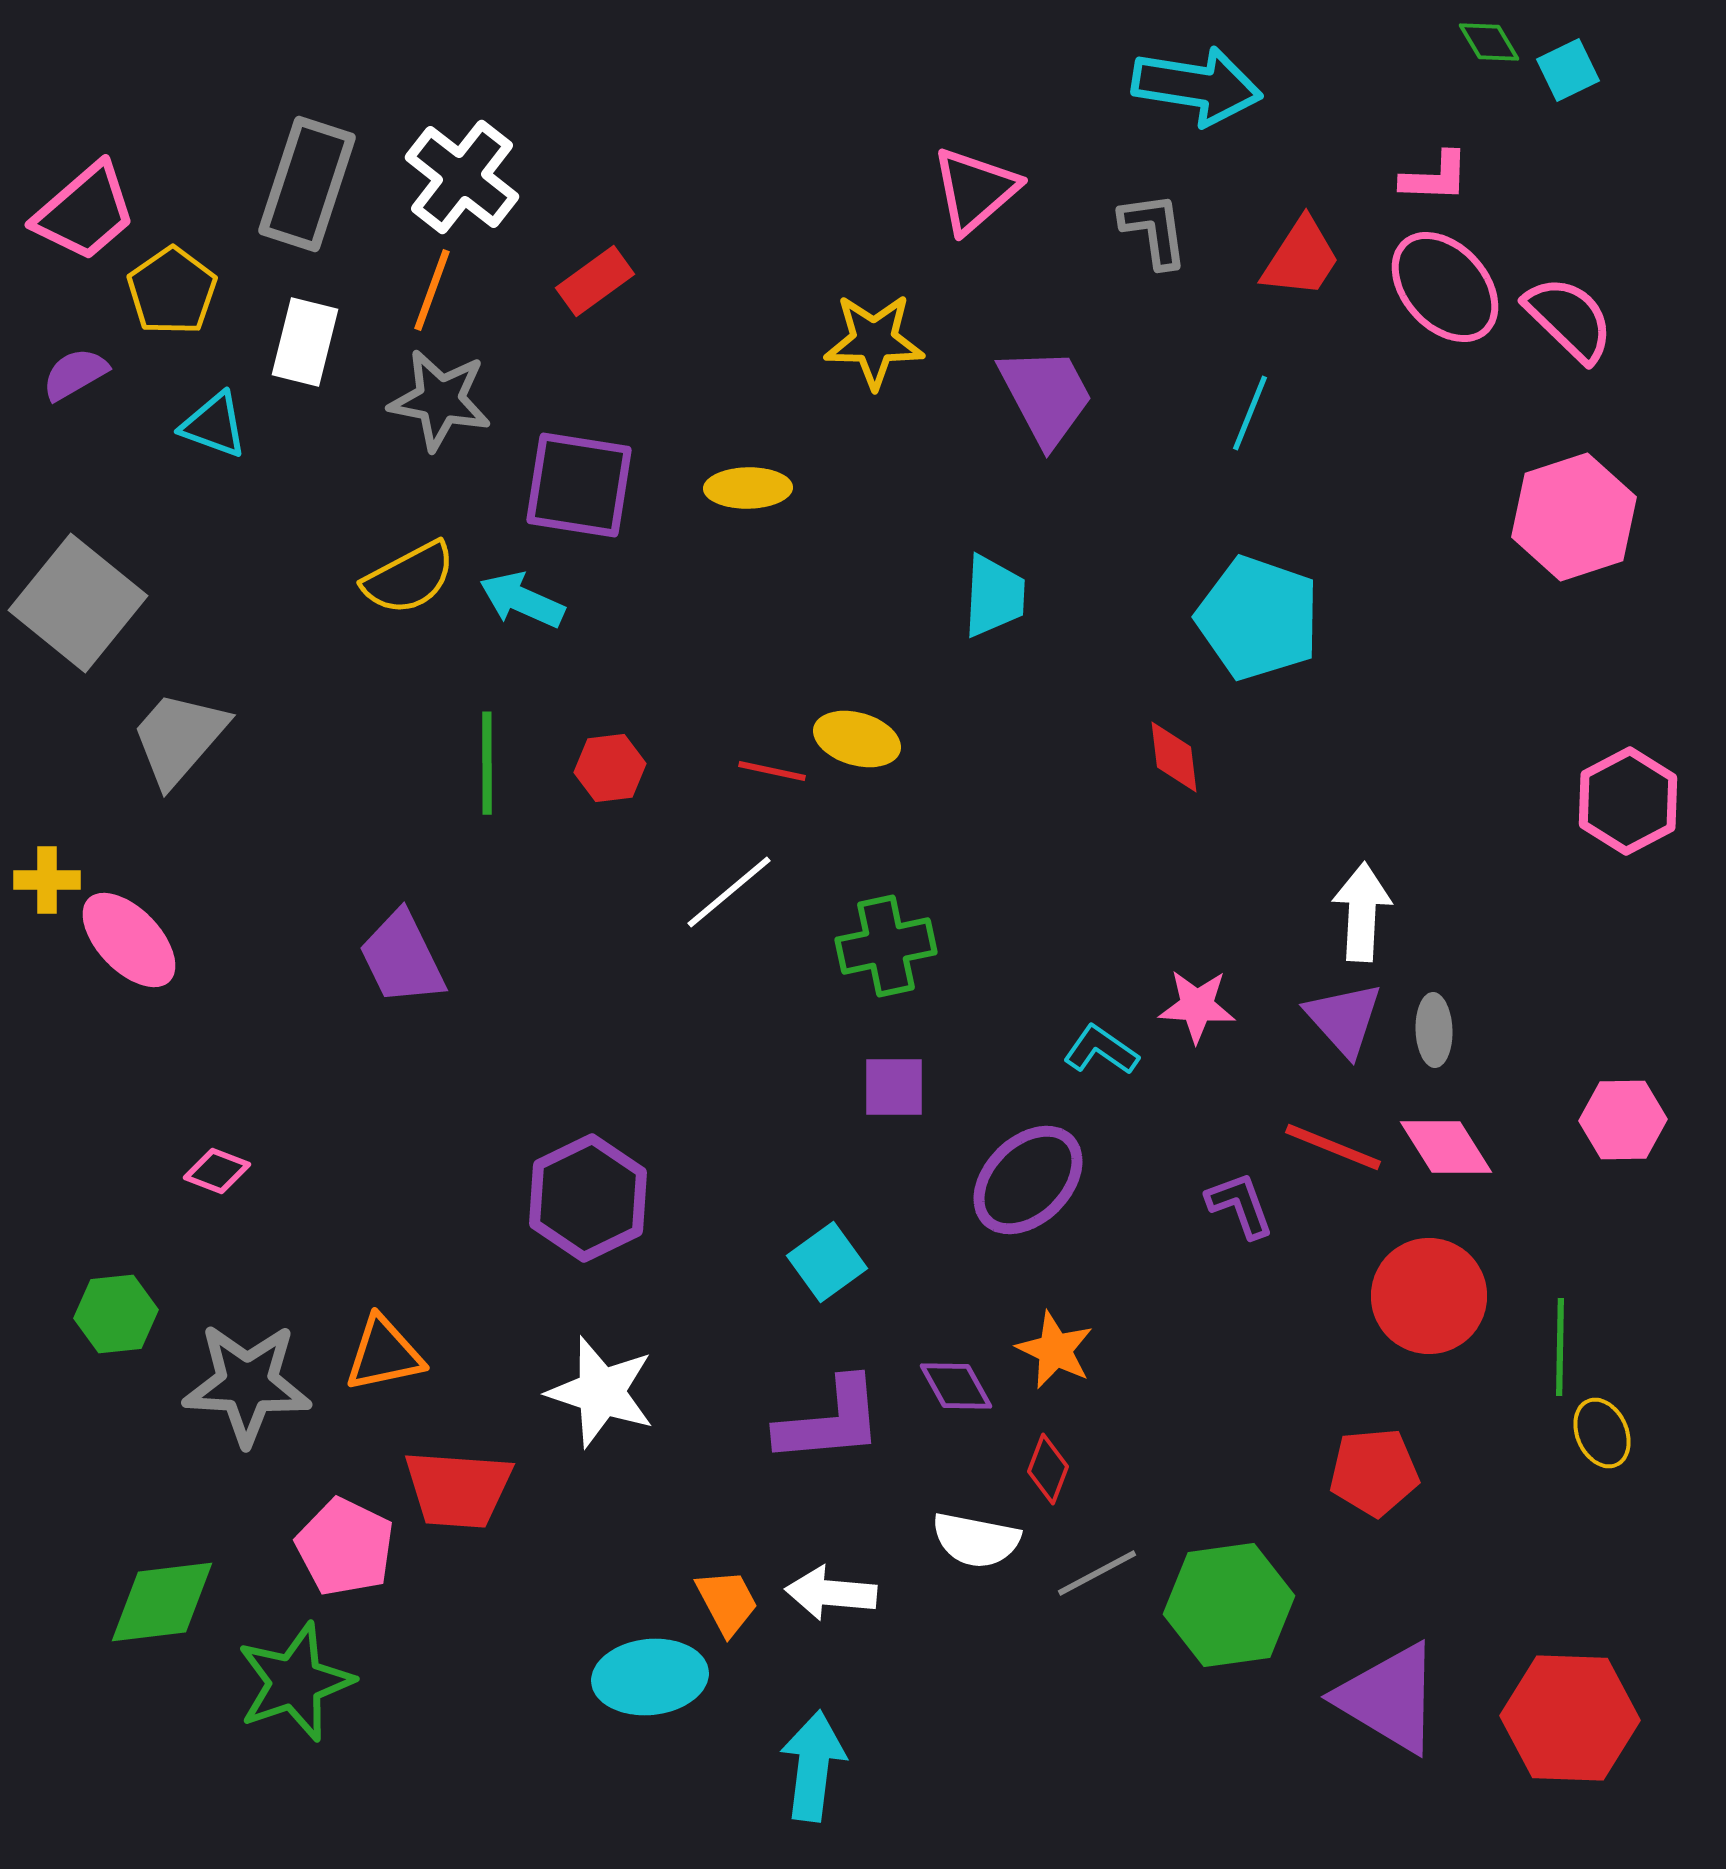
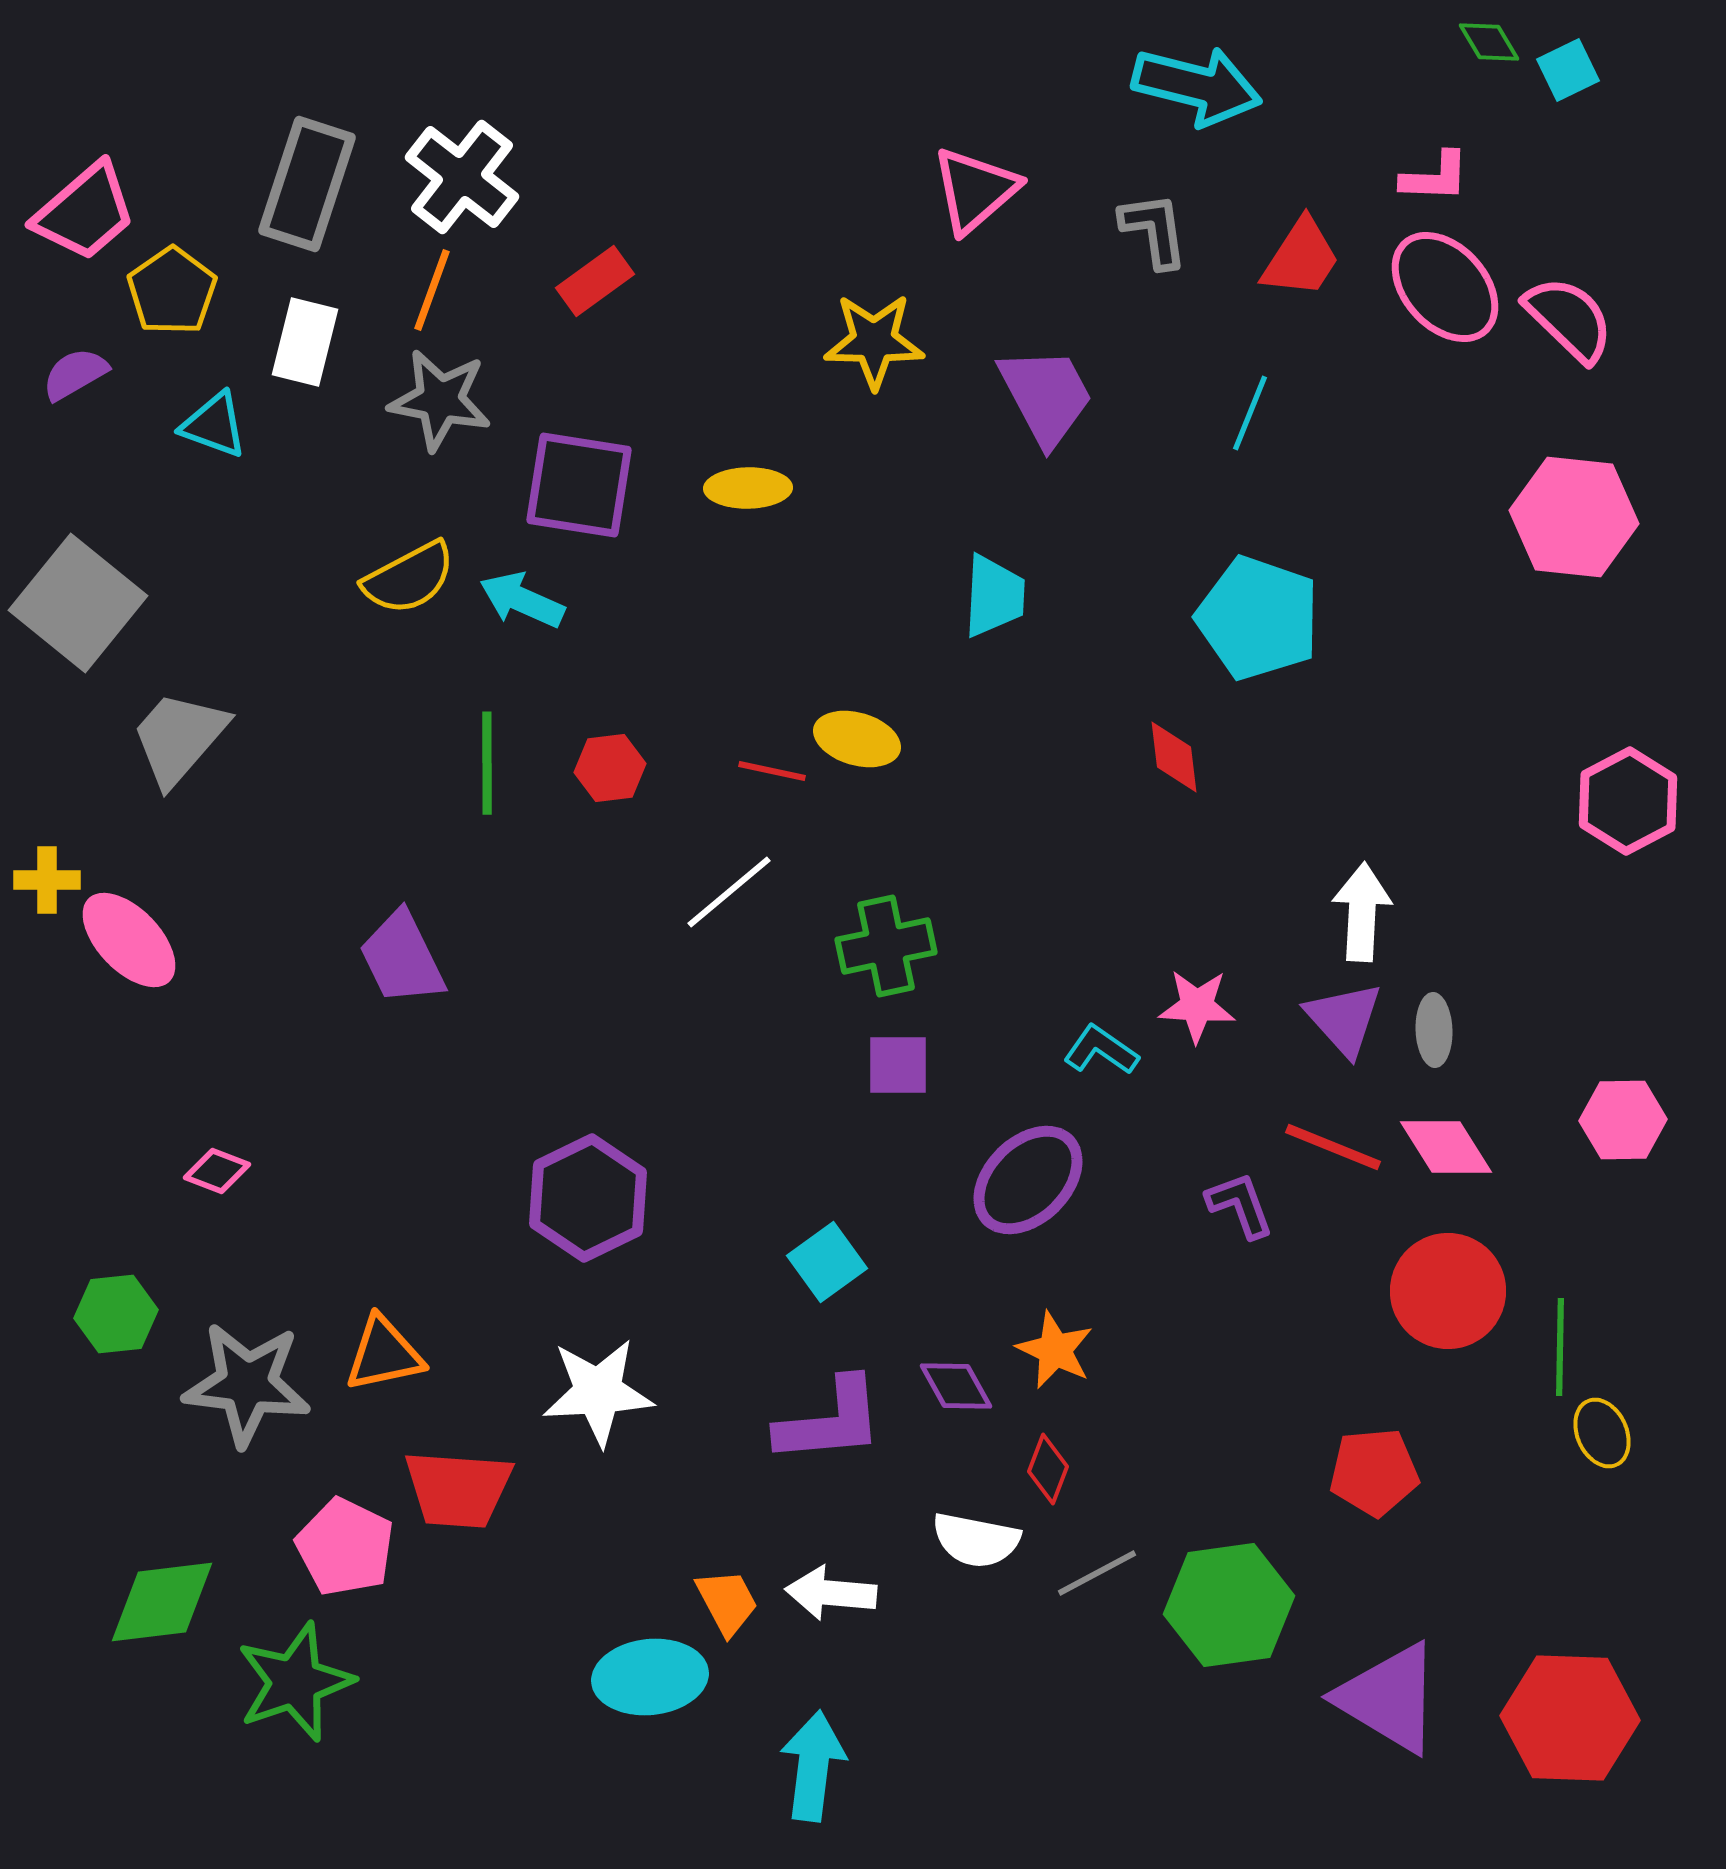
cyan arrow at (1197, 86): rotated 5 degrees clockwise
pink hexagon at (1574, 517): rotated 24 degrees clockwise
purple square at (894, 1087): moved 4 px right, 22 px up
red circle at (1429, 1296): moved 19 px right, 5 px up
gray star at (247, 1384): rotated 4 degrees clockwise
white star at (601, 1392): moved 3 px left; rotated 21 degrees counterclockwise
